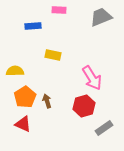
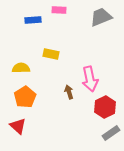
blue rectangle: moved 6 px up
yellow rectangle: moved 2 px left, 1 px up
yellow semicircle: moved 6 px right, 3 px up
pink arrow: moved 2 px left, 1 px down; rotated 20 degrees clockwise
brown arrow: moved 22 px right, 9 px up
red hexagon: moved 21 px right, 1 px down; rotated 10 degrees counterclockwise
red triangle: moved 5 px left, 2 px down; rotated 18 degrees clockwise
gray rectangle: moved 7 px right, 5 px down
